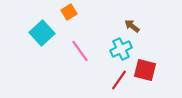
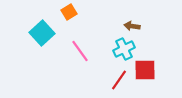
brown arrow: rotated 28 degrees counterclockwise
cyan cross: moved 3 px right
red square: rotated 15 degrees counterclockwise
